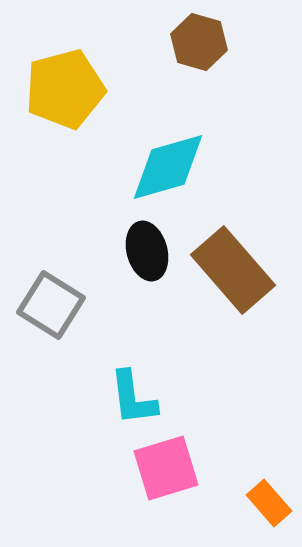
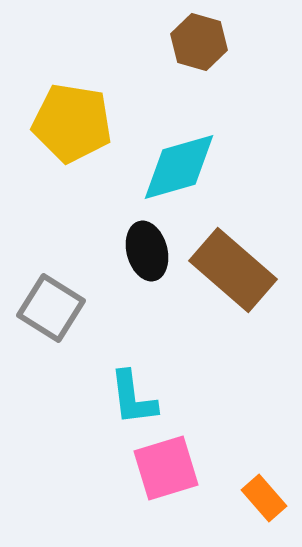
yellow pentagon: moved 7 px right, 34 px down; rotated 24 degrees clockwise
cyan diamond: moved 11 px right
brown rectangle: rotated 8 degrees counterclockwise
gray square: moved 3 px down
orange rectangle: moved 5 px left, 5 px up
